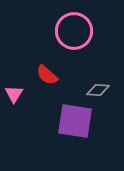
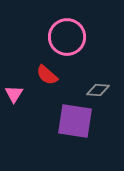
pink circle: moved 7 px left, 6 px down
